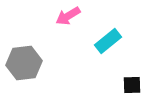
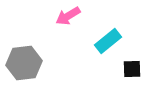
black square: moved 16 px up
